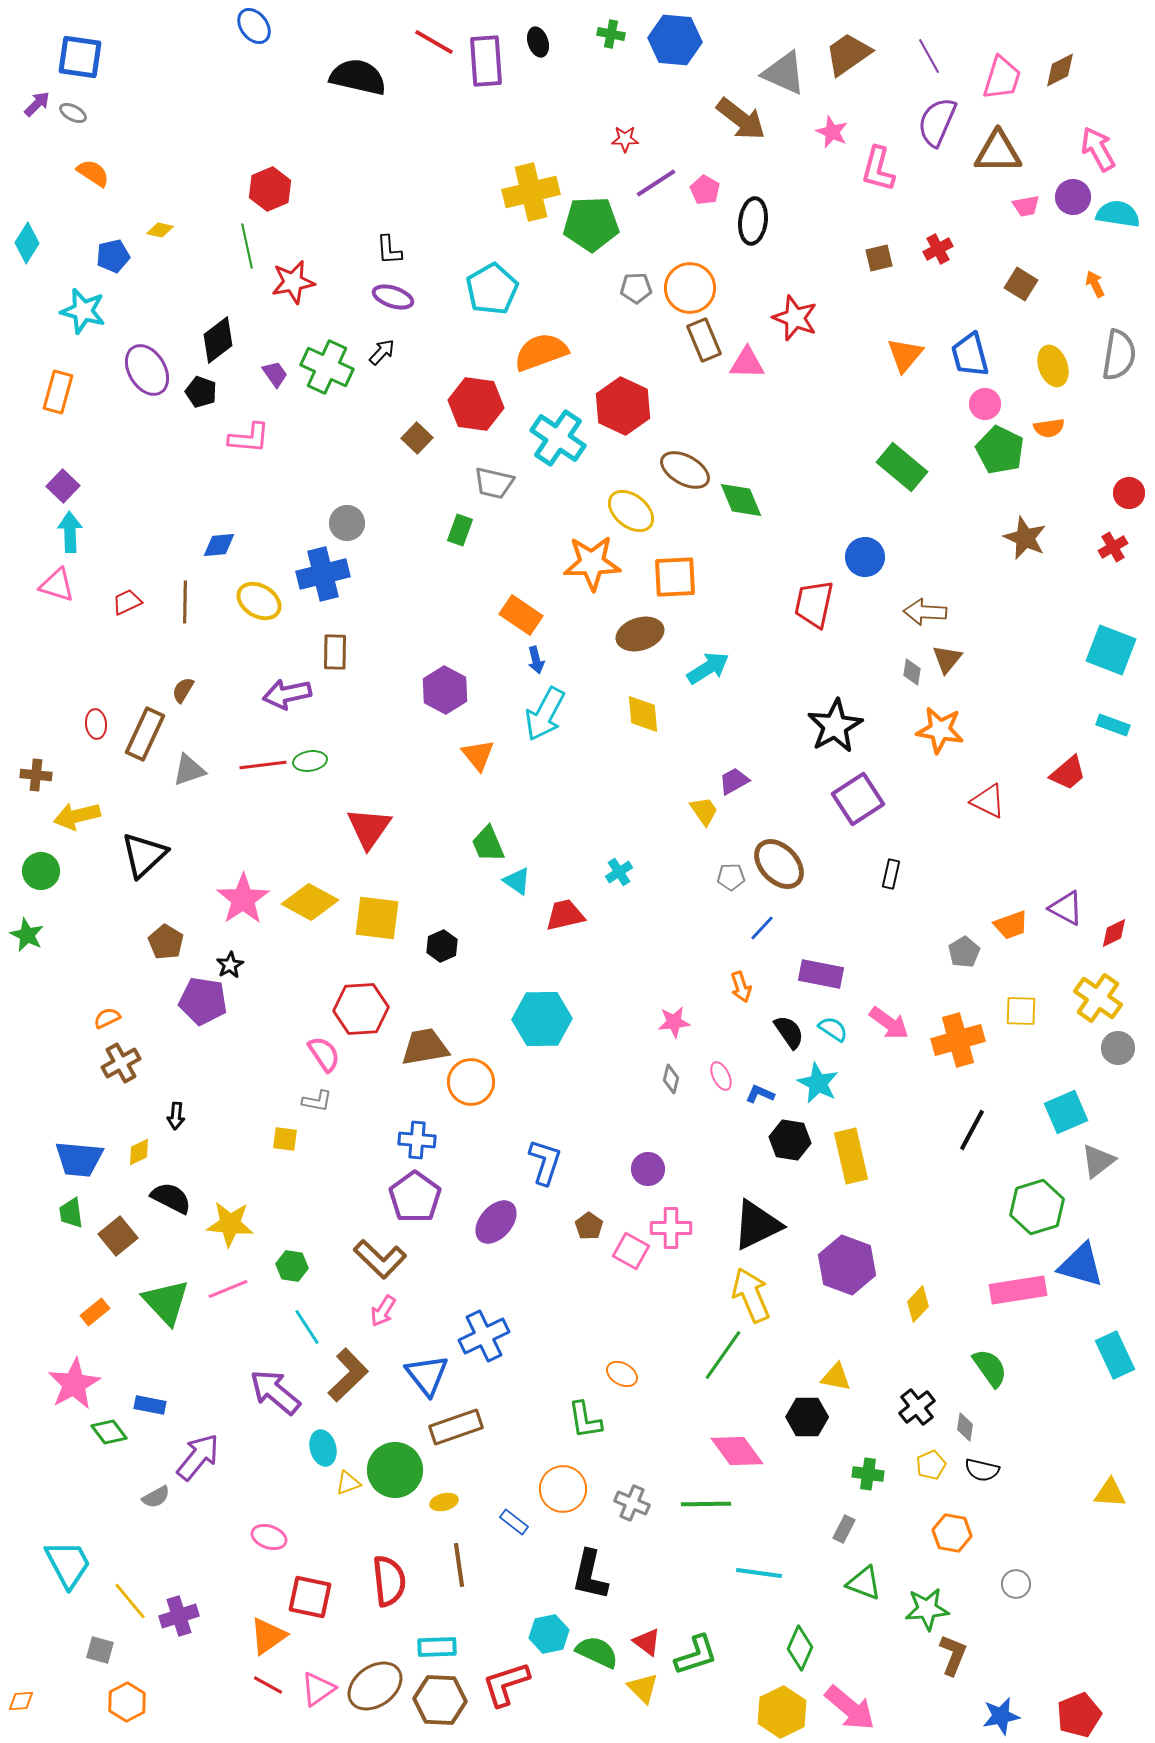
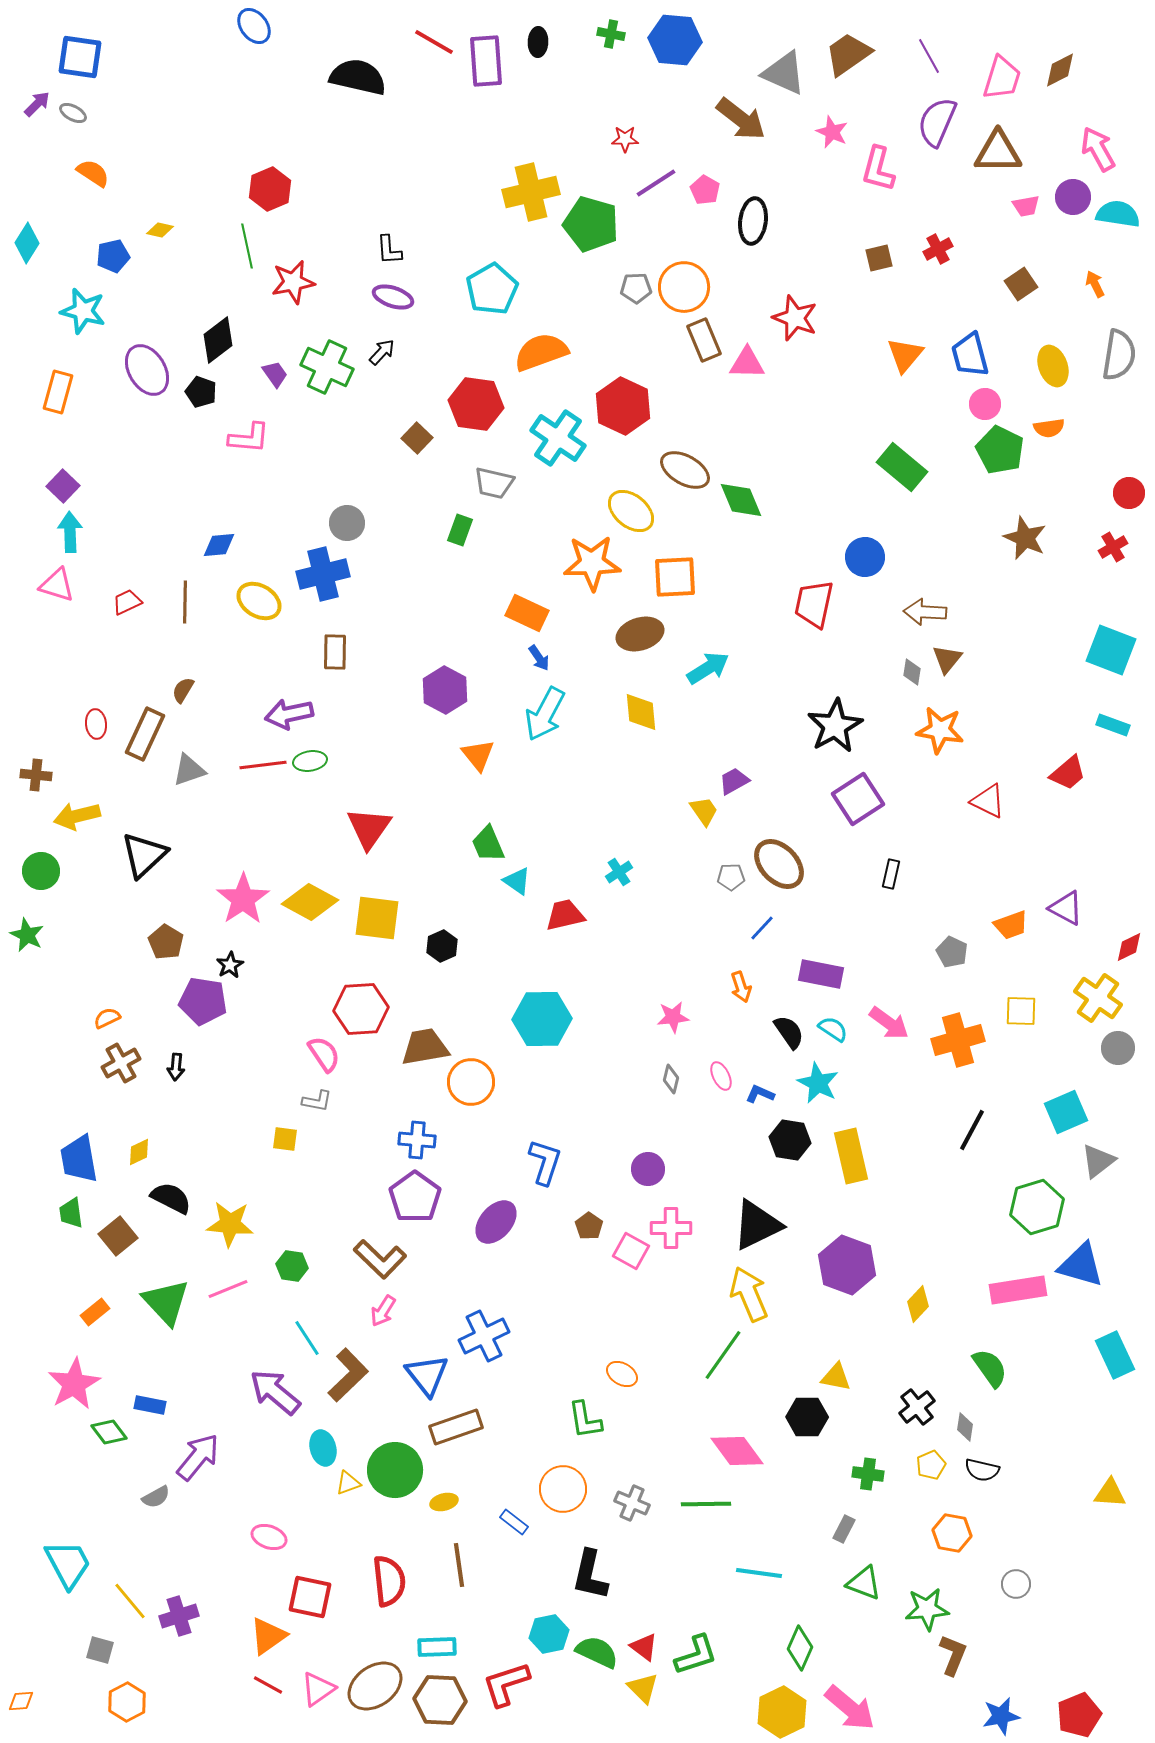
black ellipse at (538, 42): rotated 20 degrees clockwise
green pentagon at (591, 224): rotated 18 degrees clockwise
brown square at (1021, 284): rotated 24 degrees clockwise
orange circle at (690, 288): moved 6 px left, 1 px up
orange rectangle at (521, 615): moved 6 px right, 2 px up; rotated 9 degrees counterclockwise
blue arrow at (536, 660): moved 3 px right, 2 px up; rotated 20 degrees counterclockwise
purple arrow at (287, 694): moved 2 px right, 20 px down
yellow diamond at (643, 714): moved 2 px left, 2 px up
red diamond at (1114, 933): moved 15 px right, 14 px down
gray pentagon at (964, 952): moved 12 px left; rotated 16 degrees counterclockwise
pink star at (674, 1022): moved 1 px left, 5 px up
black arrow at (176, 1116): moved 49 px up
blue trapezoid at (79, 1159): rotated 75 degrees clockwise
yellow arrow at (751, 1295): moved 2 px left, 1 px up
cyan line at (307, 1327): moved 11 px down
red triangle at (647, 1642): moved 3 px left, 5 px down
